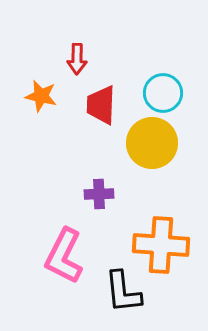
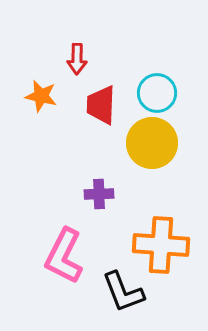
cyan circle: moved 6 px left
black L-shape: rotated 15 degrees counterclockwise
